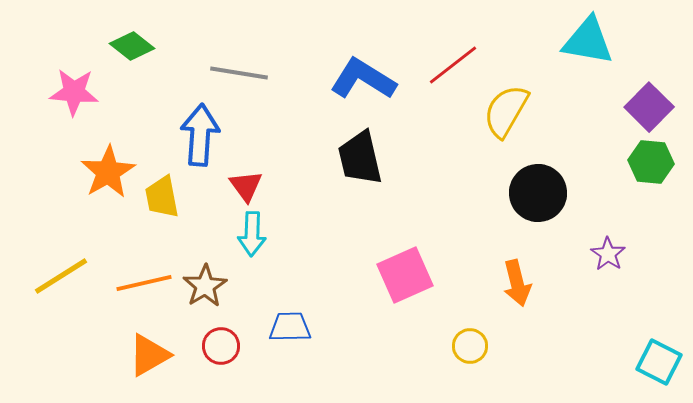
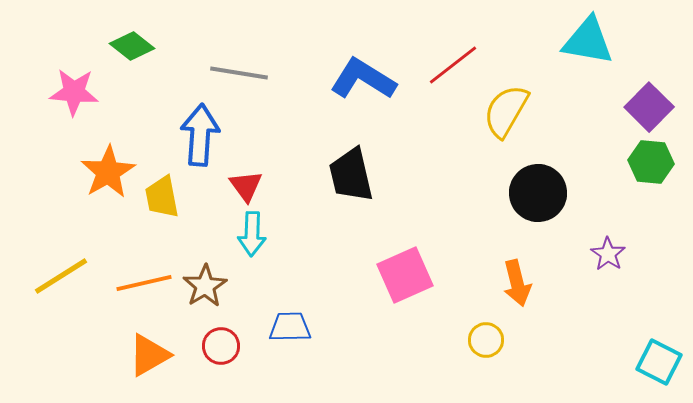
black trapezoid: moved 9 px left, 17 px down
yellow circle: moved 16 px right, 6 px up
